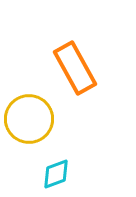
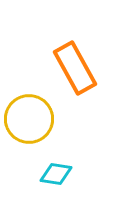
cyan diamond: rotated 28 degrees clockwise
